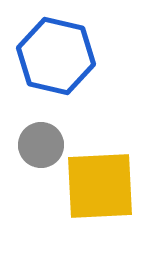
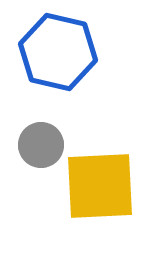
blue hexagon: moved 2 px right, 4 px up
